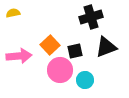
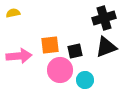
black cross: moved 13 px right, 1 px down
orange square: rotated 36 degrees clockwise
